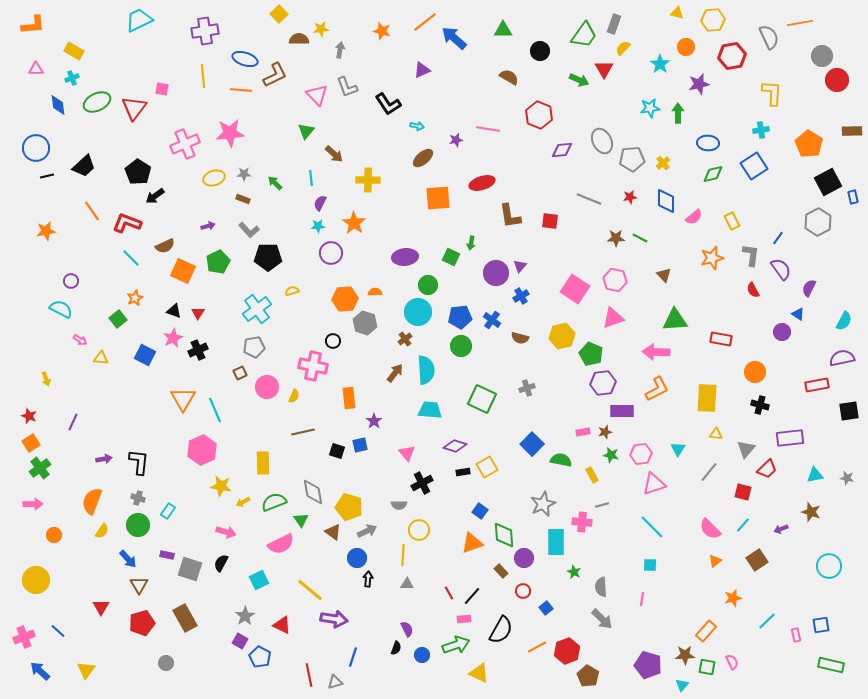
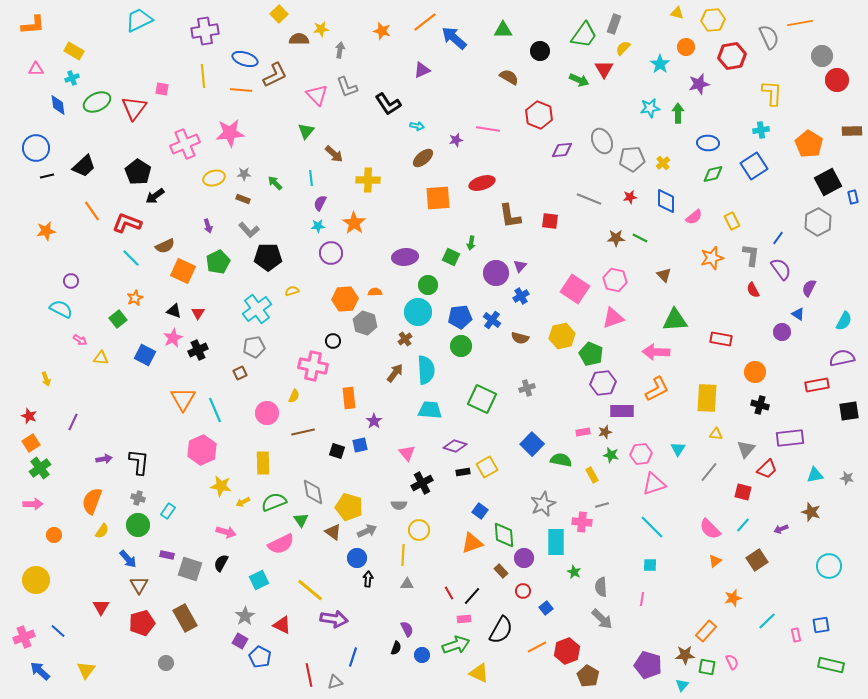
purple arrow at (208, 226): rotated 88 degrees clockwise
pink circle at (267, 387): moved 26 px down
